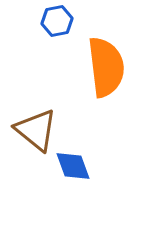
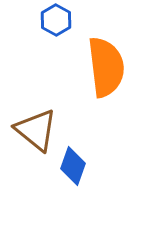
blue hexagon: moved 1 px left, 1 px up; rotated 20 degrees counterclockwise
blue diamond: rotated 39 degrees clockwise
